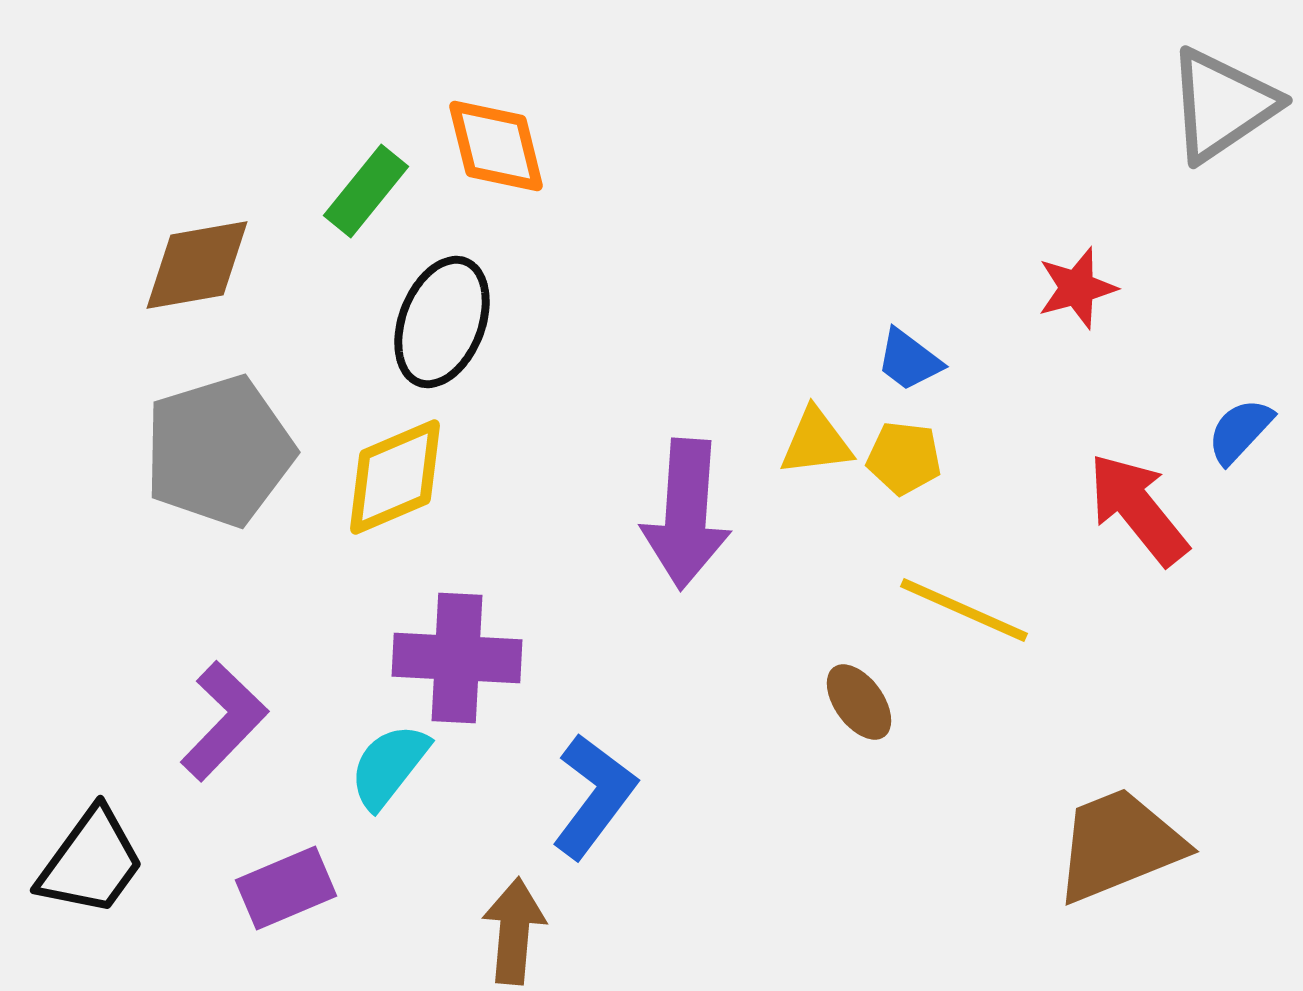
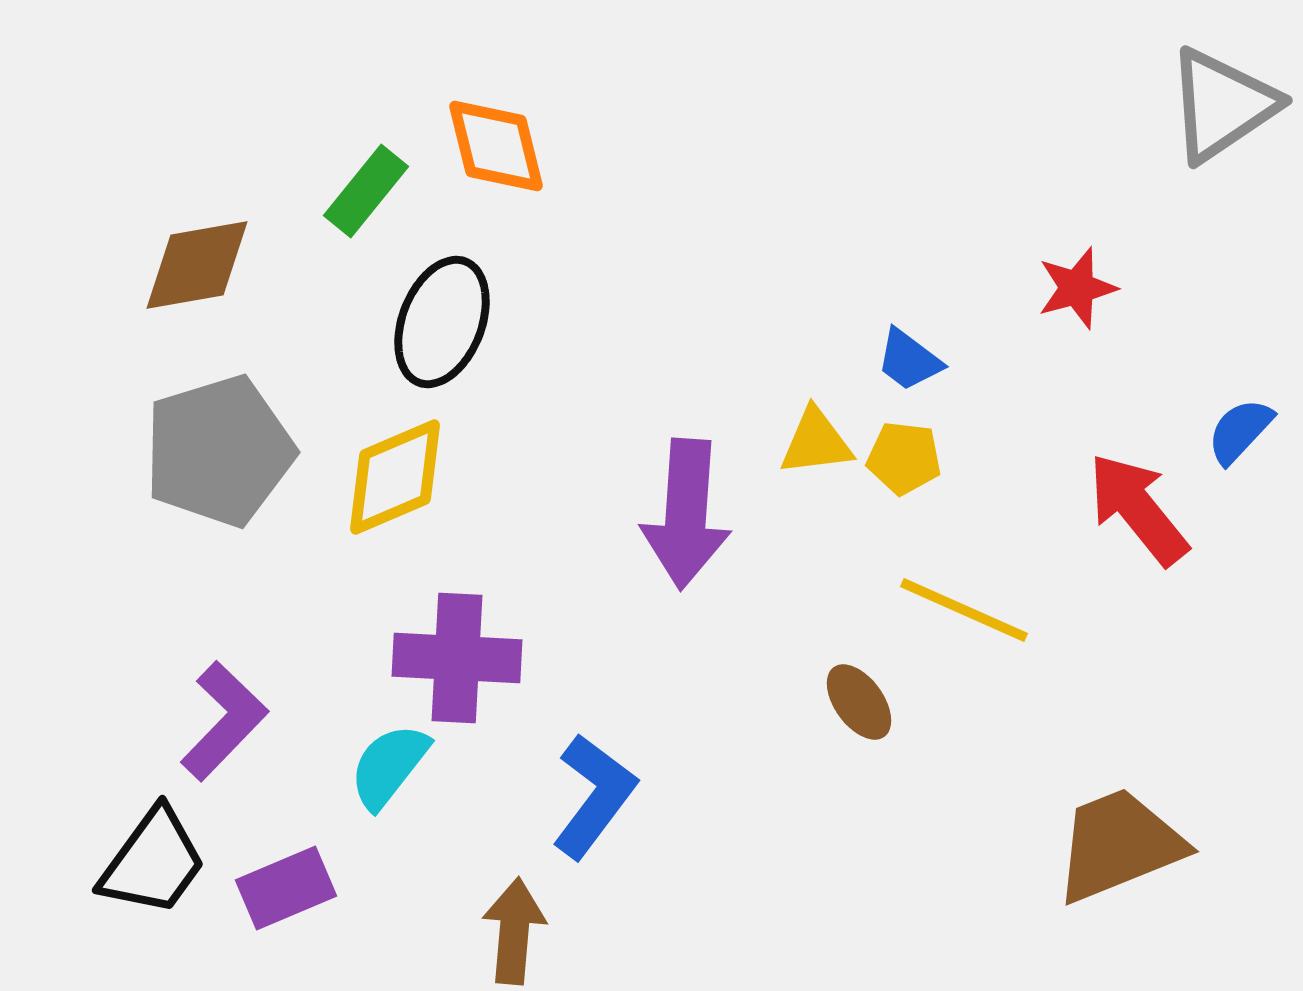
black trapezoid: moved 62 px right
